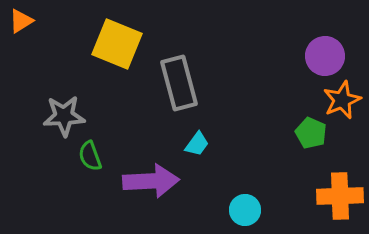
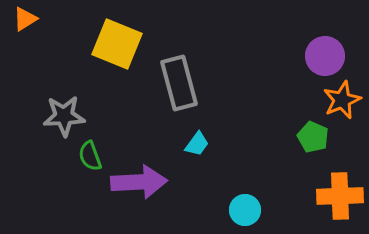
orange triangle: moved 4 px right, 2 px up
green pentagon: moved 2 px right, 4 px down
purple arrow: moved 12 px left, 1 px down
